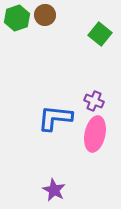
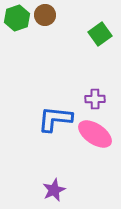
green square: rotated 15 degrees clockwise
purple cross: moved 1 px right, 2 px up; rotated 24 degrees counterclockwise
blue L-shape: moved 1 px down
pink ellipse: rotated 68 degrees counterclockwise
purple star: rotated 20 degrees clockwise
